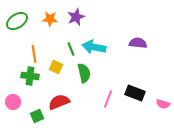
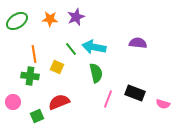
green line: rotated 16 degrees counterclockwise
yellow square: moved 1 px right
green semicircle: moved 12 px right
